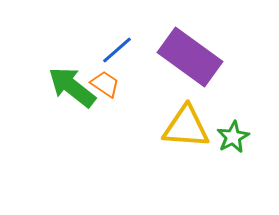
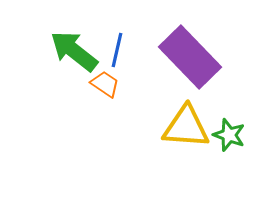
blue line: rotated 36 degrees counterclockwise
purple rectangle: rotated 10 degrees clockwise
green arrow: moved 2 px right, 36 px up
green star: moved 4 px left, 2 px up; rotated 24 degrees counterclockwise
